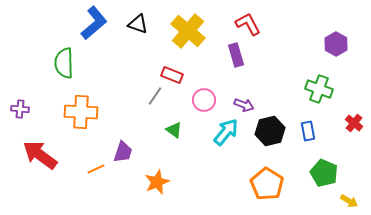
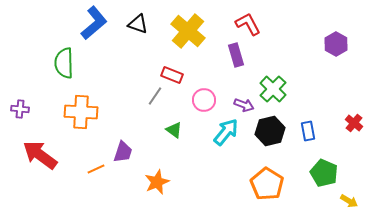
green cross: moved 46 px left; rotated 24 degrees clockwise
